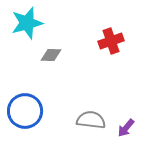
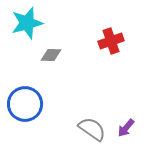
blue circle: moved 7 px up
gray semicircle: moved 1 px right, 9 px down; rotated 28 degrees clockwise
